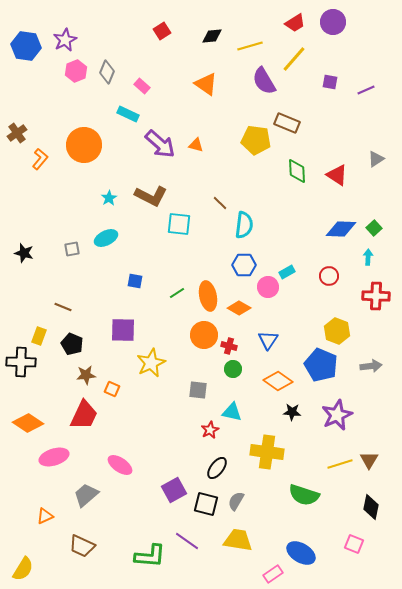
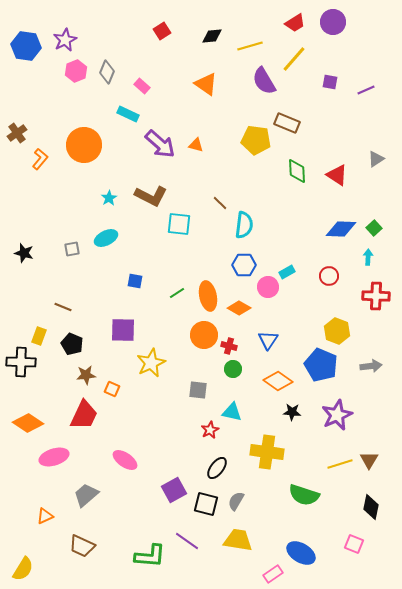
pink ellipse at (120, 465): moved 5 px right, 5 px up
